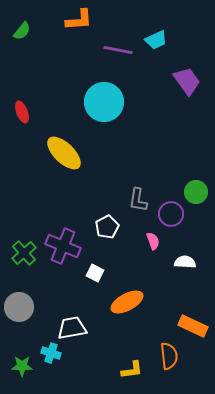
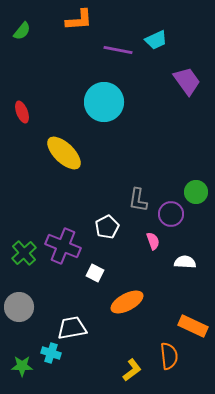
yellow L-shape: rotated 30 degrees counterclockwise
